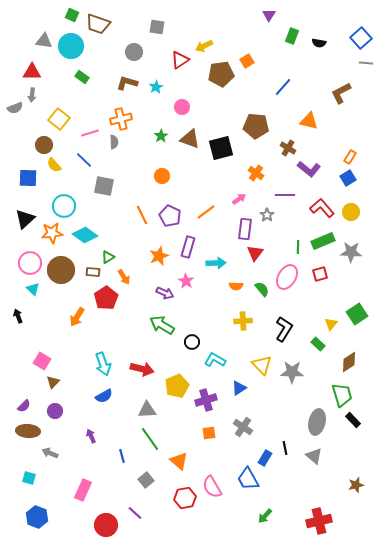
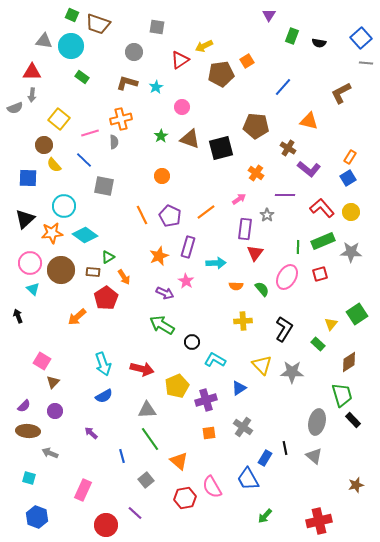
orange arrow at (77, 317): rotated 18 degrees clockwise
purple arrow at (91, 436): moved 3 px up; rotated 24 degrees counterclockwise
